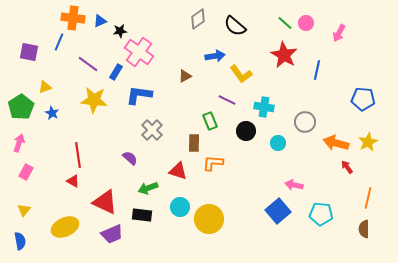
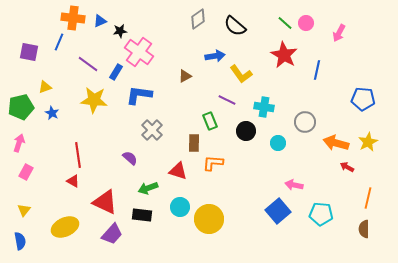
green pentagon at (21, 107): rotated 20 degrees clockwise
red arrow at (347, 167): rotated 24 degrees counterclockwise
purple trapezoid at (112, 234): rotated 25 degrees counterclockwise
